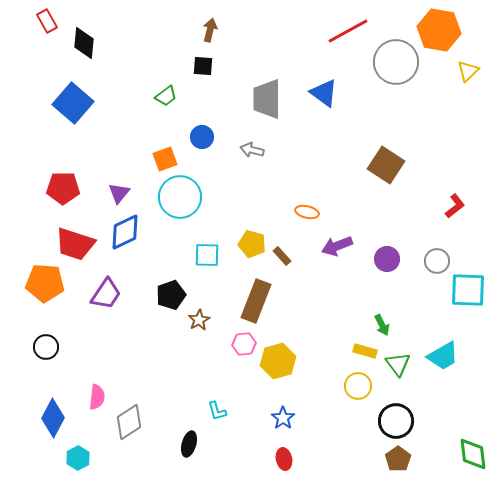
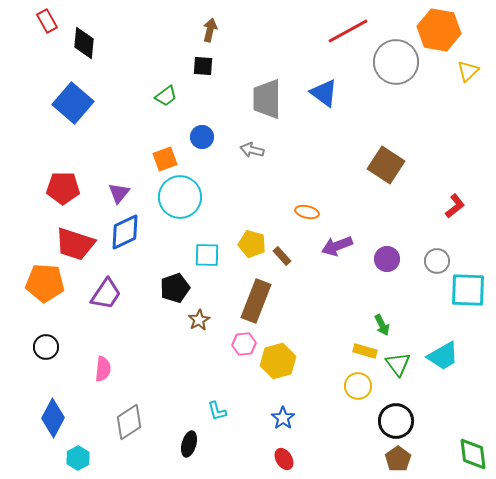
black pentagon at (171, 295): moved 4 px right, 7 px up
pink semicircle at (97, 397): moved 6 px right, 28 px up
red ellipse at (284, 459): rotated 20 degrees counterclockwise
